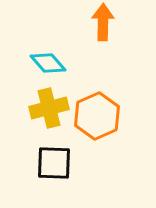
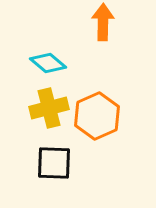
cyan diamond: rotated 9 degrees counterclockwise
